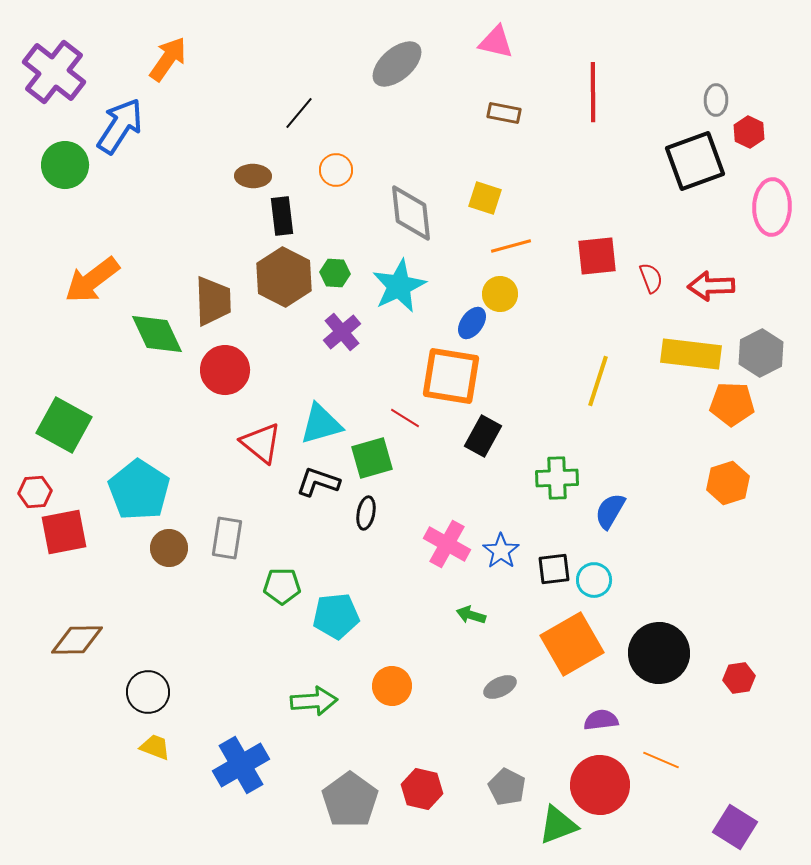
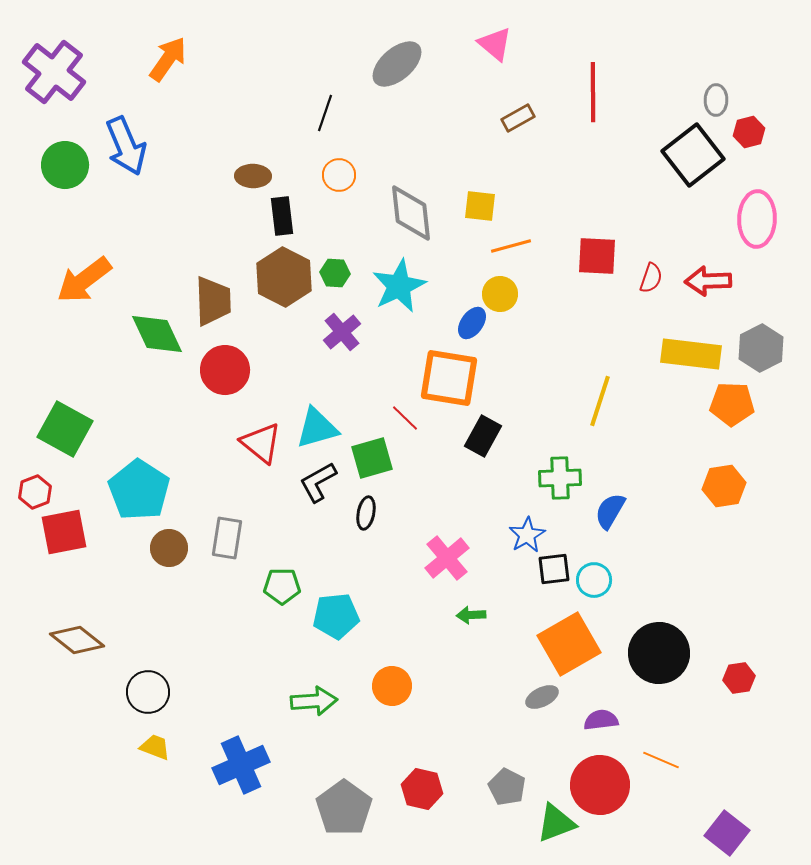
pink triangle at (496, 42): moved 1 px left, 2 px down; rotated 27 degrees clockwise
black line at (299, 113): moved 26 px right; rotated 21 degrees counterclockwise
brown rectangle at (504, 113): moved 14 px right, 5 px down; rotated 40 degrees counterclockwise
blue arrow at (120, 126): moved 6 px right, 20 px down; rotated 124 degrees clockwise
red hexagon at (749, 132): rotated 20 degrees clockwise
black square at (695, 161): moved 2 px left, 6 px up; rotated 18 degrees counterclockwise
orange circle at (336, 170): moved 3 px right, 5 px down
yellow square at (485, 198): moved 5 px left, 8 px down; rotated 12 degrees counterclockwise
pink ellipse at (772, 207): moved 15 px left, 12 px down
red square at (597, 256): rotated 9 degrees clockwise
red semicircle at (651, 278): rotated 40 degrees clockwise
orange arrow at (92, 280): moved 8 px left
red arrow at (711, 286): moved 3 px left, 5 px up
gray hexagon at (761, 353): moved 5 px up
orange square at (451, 376): moved 2 px left, 2 px down
yellow line at (598, 381): moved 2 px right, 20 px down
red line at (405, 418): rotated 12 degrees clockwise
cyan triangle at (321, 424): moved 4 px left, 4 px down
green square at (64, 425): moved 1 px right, 4 px down
green cross at (557, 478): moved 3 px right
black L-shape at (318, 482): rotated 48 degrees counterclockwise
orange hexagon at (728, 483): moved 4 px left, 3 px down; rotated 9 degrees clockwise
red hexagon at (35, 492): rotated 16 degrees counterclockwise
pink cross at (447, 544): moved 14 px down; rotated 21 degrees clockwise
blue star at (501, 551): moved 26 px right, 16 px up; rotated 6 degrees clockwise
green arrow at (471, 615): rotated 20 degrees counterclockwise
brown diamond at (77, 640): rotated 40 degrees clockwise
orange square at (572, 644): moved 3 px left
gray ellipse at (500, 687): moved 42 px right, 10 px down
blue cross at (241, 765): rotated 6 degrees clockwise
gray pentagon at (350, 800): moved 6 px left, 8 px down
green triangle at (558, 825): moved 2 px left, 2 px up
purple square at (735, 827): moved 8 px left, 6 px down; rotated 6 degrees clockwise
